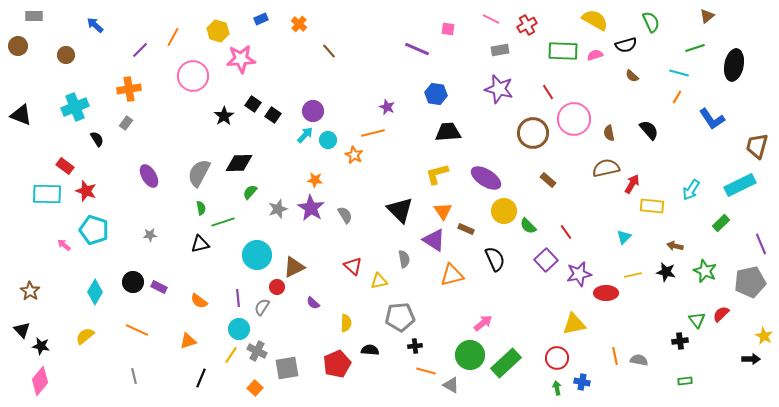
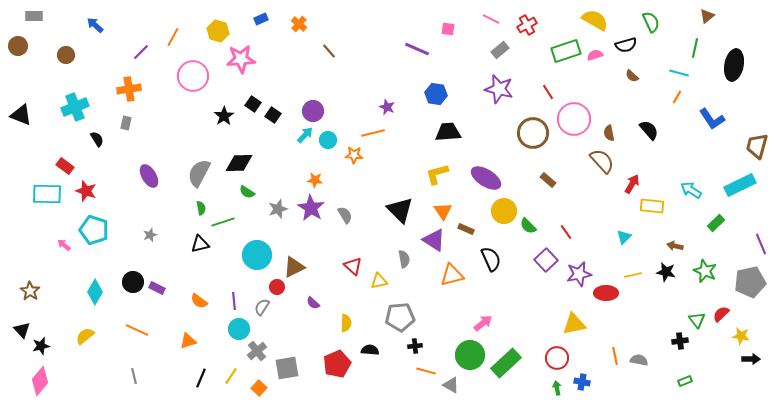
green line at (695, 48): rotated 60 degrees counterclockwise
purple line at (140, 50): moved 1 px right, 2 px down
gray rectangle at (500, 50): rotated 30 degrees counterclockwise
green rectangle at (563, 51): moved 3 px right; rotated 20 degrees counterclockwise
gray rectangle at (126, 123): rotated 24 degrees counterclockwise
orange star at (354, 155): rotated 24 degrees counterclockwise
brown semicircle at (606, 168): moved 4 px left, 7 px up; rotated 60 degrees clockwise
cyan arrow at (691, 190): rotated 90 degrees clockwise
green semicircle at (250, 192): moved 3 px left; rotated 98 degrees counterclockwise
green rectangle at (721, 223): moved 5 px left
gray star at (150, 235): rotated 16 degrees counterclockwise
black semicircle at (495, 259): moved 4 px left
purple rectangle at (159, 287): moved 2 px left, 1 px down
purple line at (238, 298): moved 4 px left, 3 px down
yellow star at (764, 336): moved 23 px left; rotated 18 degrees counterclockwise
black star at (41, 346): rotated 24 degrees counterclockwise
gray cross at (257, 351): rotated 24 degrees clockwise
yellow line at (231, 355): moved 21 px down
green rectangle at (685, 381): rotated 16 degrees counterclockwise
orange square at (255, 388): moved 4 px right
